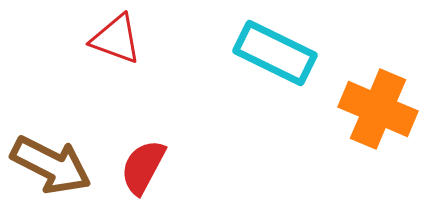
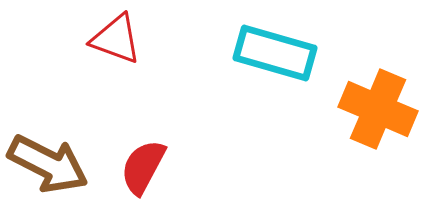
cyan rectangle: rotated 10 degrees counterclockwise
brown arrow: moved 3 px left, 1 px up
